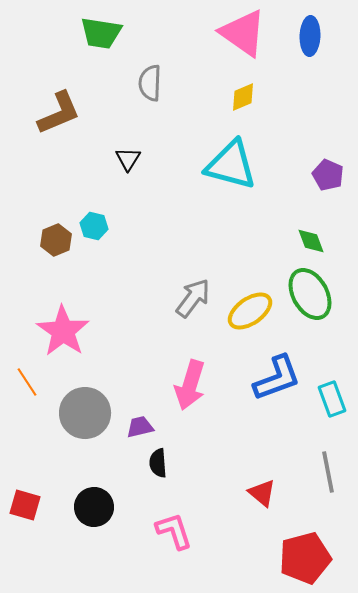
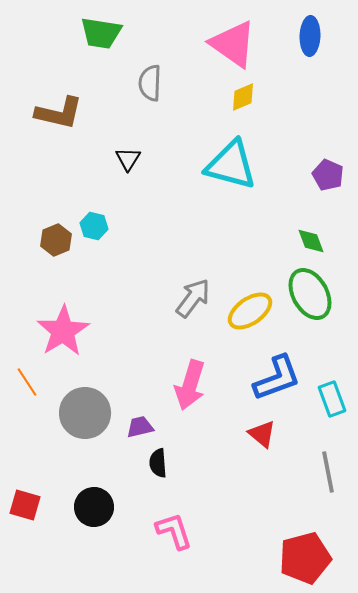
pink triangle: moved 10 px left, 11 px down
brown L-shape: rotated 36 degrees clockwise
pink star: rotated 6 degrees clockwise
red triangle: moved 59 px up
